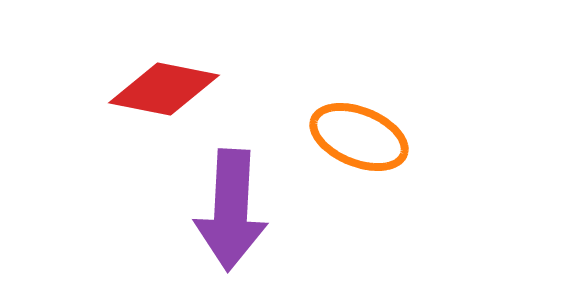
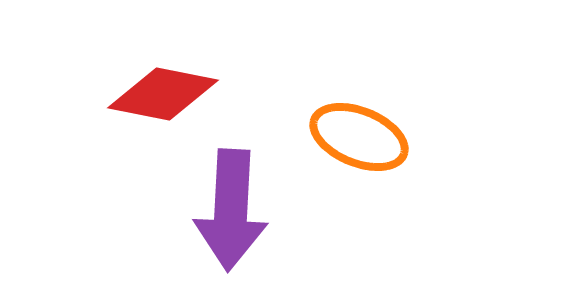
red diamond: moved 1 px left, 5 px down
